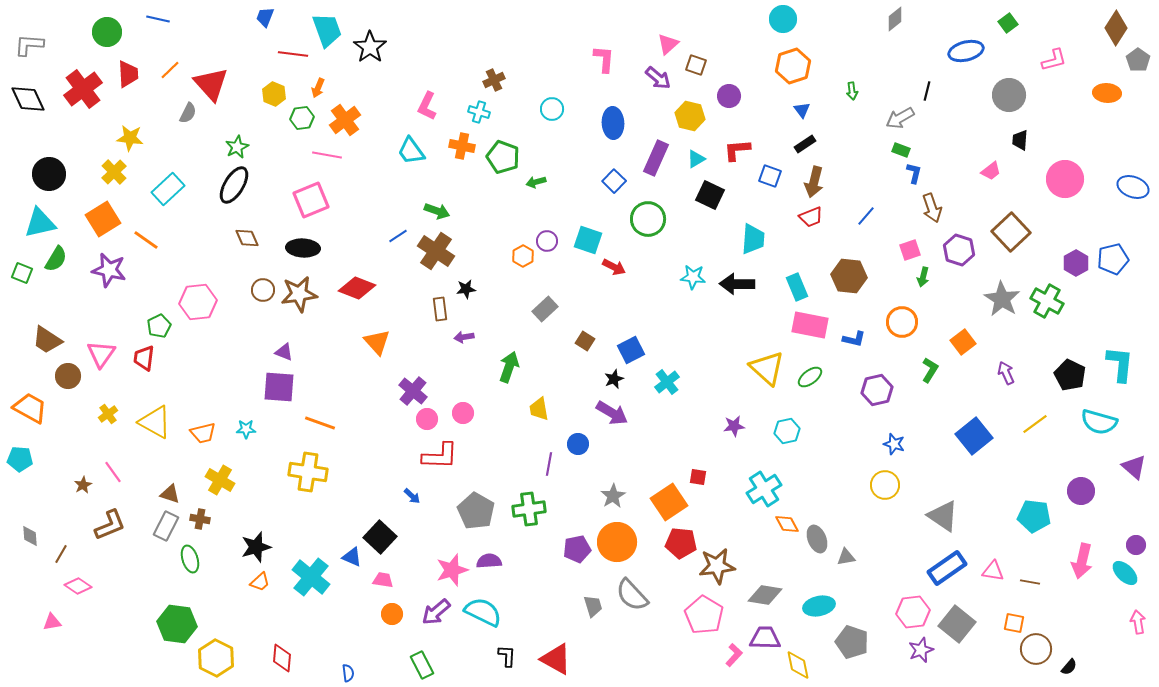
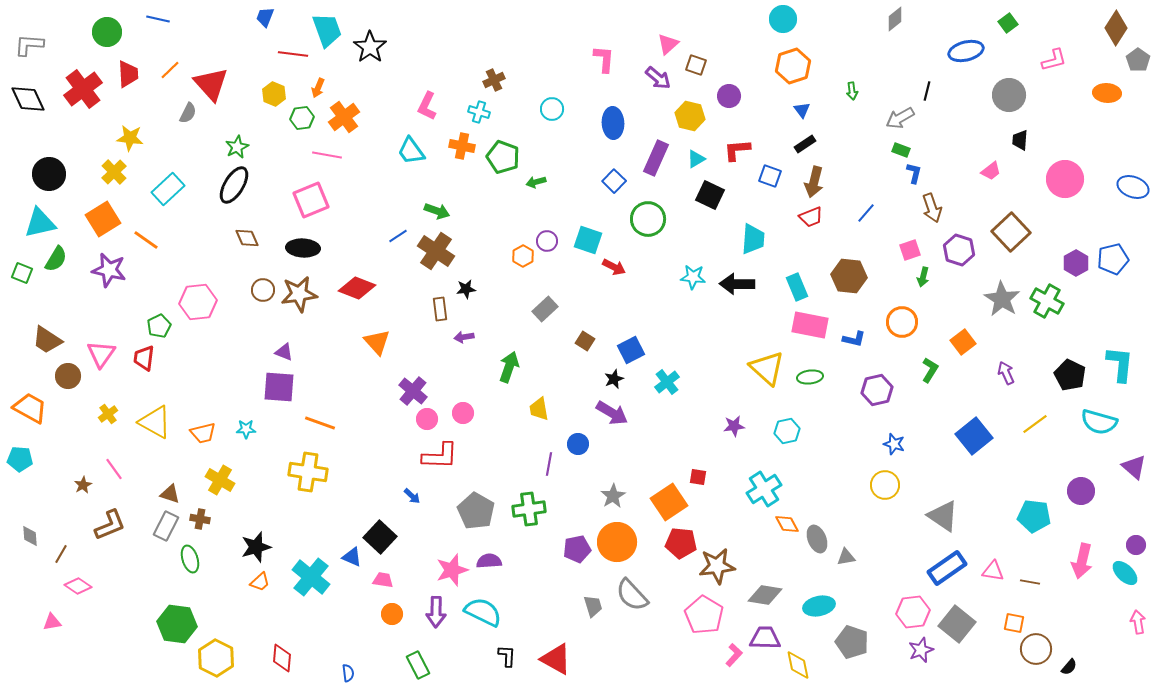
orange cross at (345, 120): moved 1 px left, 3 px up
blue line at (866, 216): moved 3 px up
green ellipse at (810, 377): rotated 30 degrees clockwise
pink line at (113, 472): moved 1 px right, 3 px up
purple arrow at (436, 612): rotated 48 degrees counterclockwise
green rectangle at (422, 665): moved 4 px left
